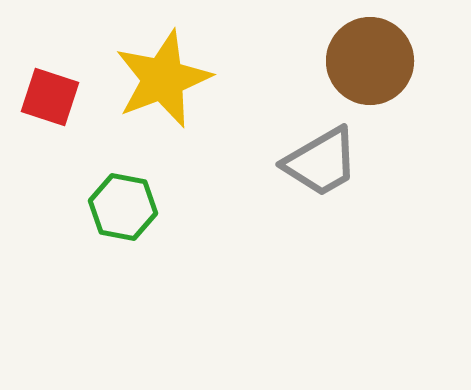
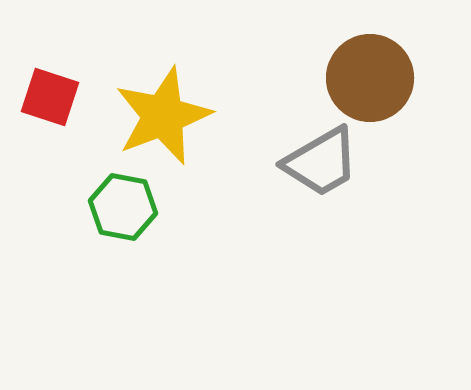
brown circle: moved 17 px down
yellow star: moved 37 px down
